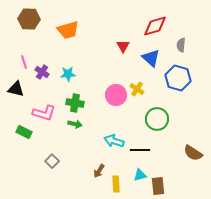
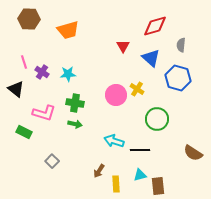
black triangle: rotated 24 degrees clockwise
